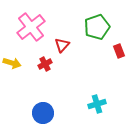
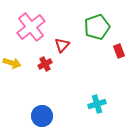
blue circle: moved 1 px left, 3 px down
